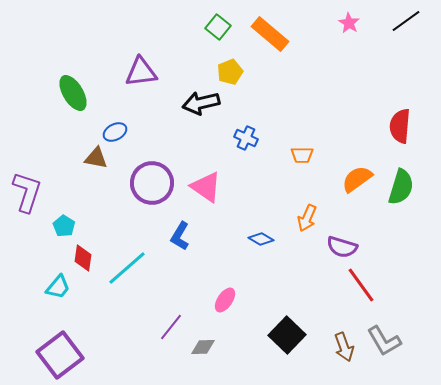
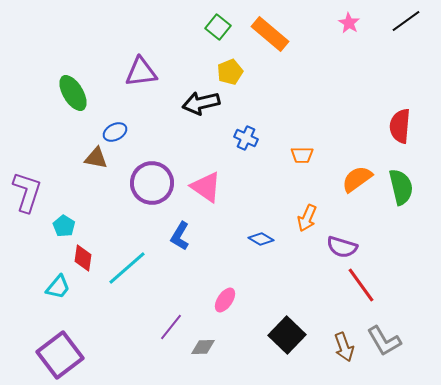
green semicircle: rotated 30 degrees counterclockwise
